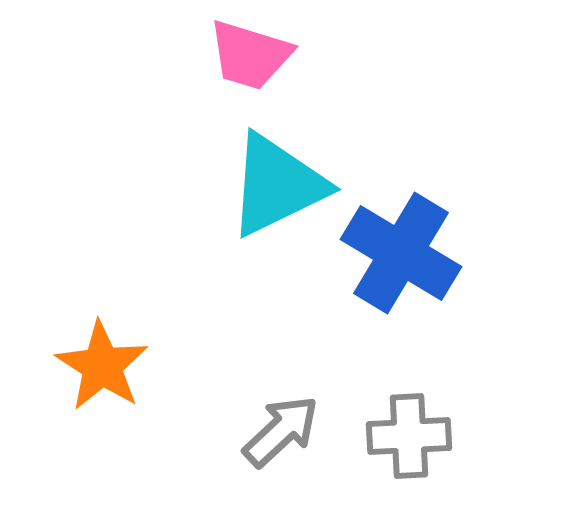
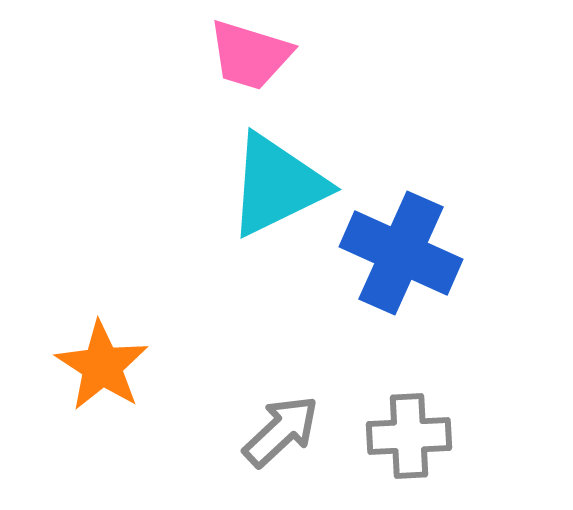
blue cross: rotated 7 degrees counterclockwise
